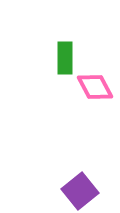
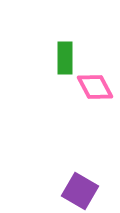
purple square: rotated 21 degrees counterclockwise
